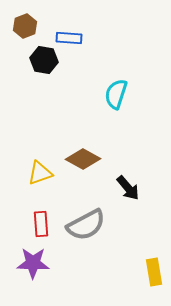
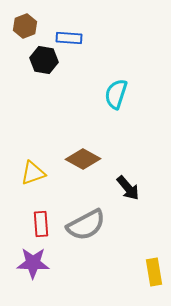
yellow triangle: moved 7 px left
